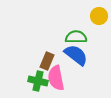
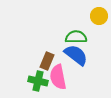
pink semicircle: moved 2 px right, 1 px up
